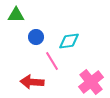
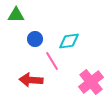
blue circle: moved 1 px left, 2 px down
red arrow: moved 1 px left, 2 px up
